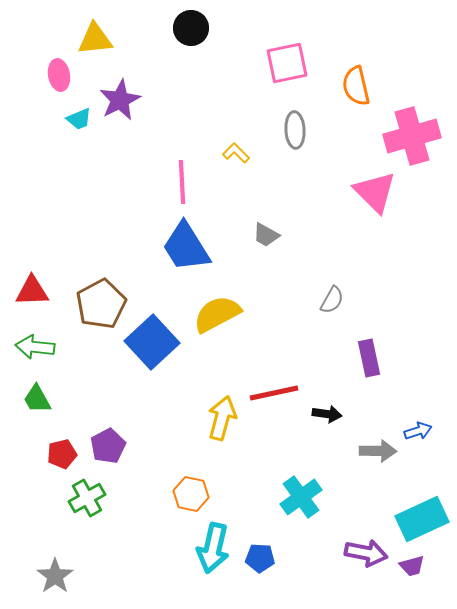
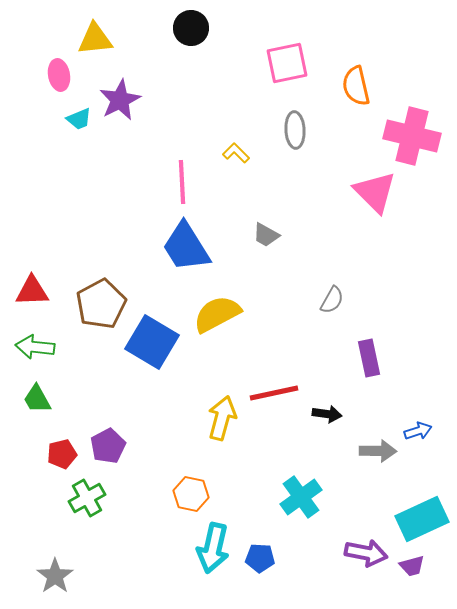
pink cross: rotated 30 degrees clockwise
blue square: rotated 16 degrees counterclockwise
